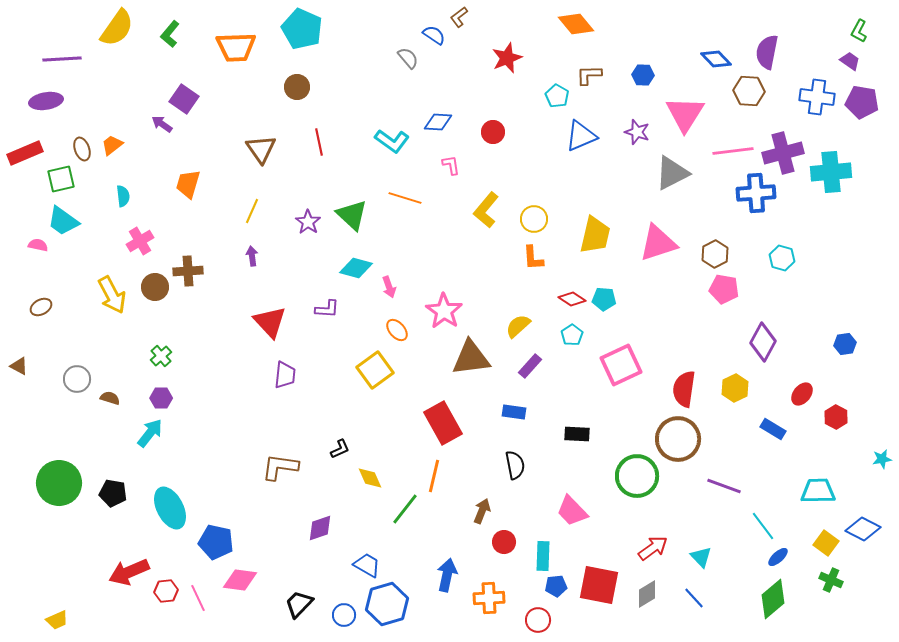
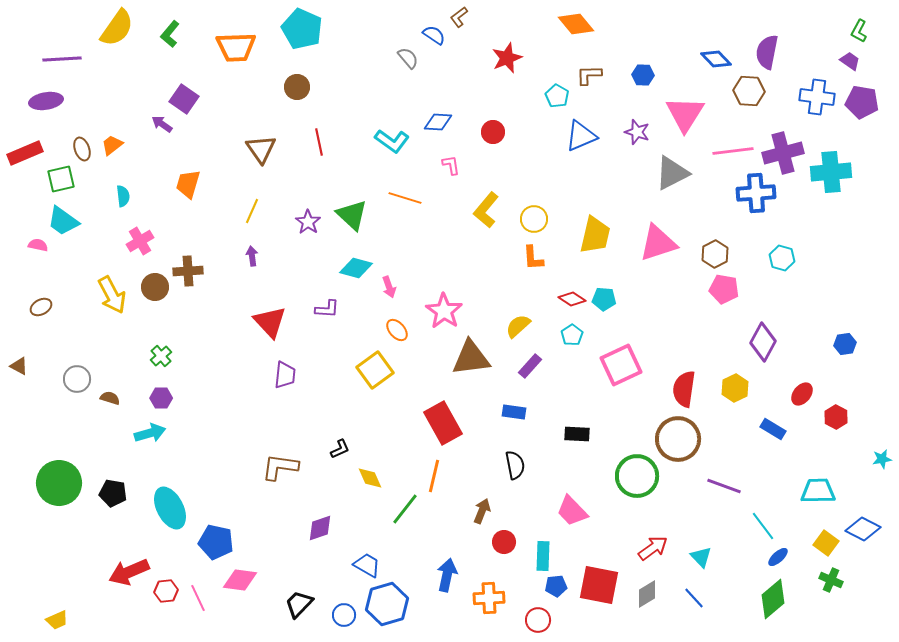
cyan arrow at (150, 433): rotated 36 degrees clockwise
